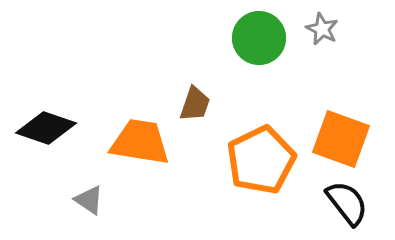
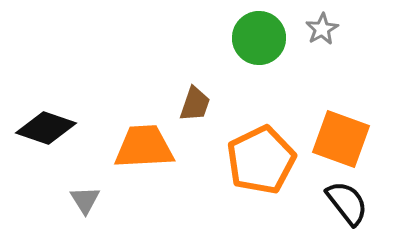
gray star: rotated 16 degrees clockwise
orange trapezoid: moved 4 px right, 5 px down; rotated 12 degrees counterclockwise
gray triangle: moved 4 px left; rotated 24 degrees clockwise
